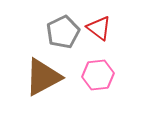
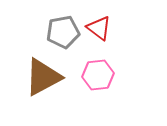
gray pentagon: rotated 16 degrees clockwise
